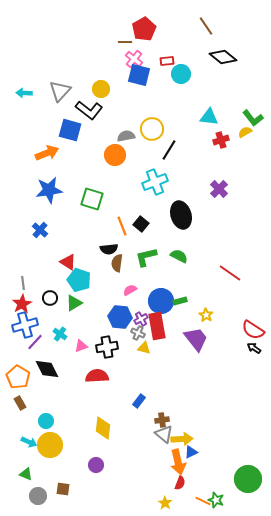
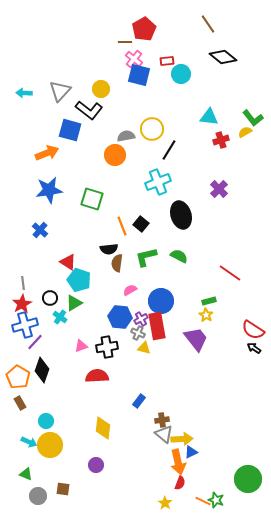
brown line at (206, 26): moved 2 px right, 2 px up
cyan cross at (155, 182): moved 3 px right
green rectangle at (180, 301): moved 29 px right
cyan cross at (60, 334): moved 17 px up
black diamond at (47, 369): moved 5 px left, 1 px down; rotated 45 degrees clockwise
